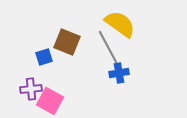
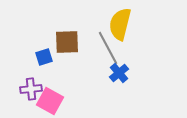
yellow semicircle: rotated 112 degrees counterclockwise
brown square: rotated 24 degrees counterclockwise
gray line: moved 1 px down
blue cross: rotated 30 degrees counterclockwise
